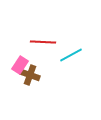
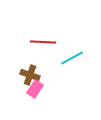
cyan line: moved 1 px right, 3 px down
pink rectangle: moved 15 px right, 24 px down
